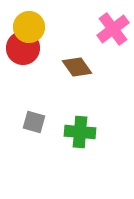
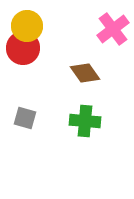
yellow circle: moved 2 px left, 1 px up
brown diamond: moved 8 px right, 6 px down
gray square: moved 9 px left, 4 px up
green cross: moved 5 px right, 11 px up
